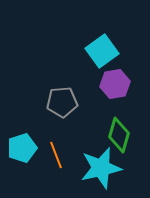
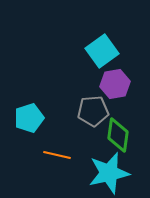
gray pentagon: moved 31 px right, 9 px down
green diamond: moved 1 px left; rotated 8 degrees counterclockwise
cyan pentagon: moved 7 px right, 30 px up
orange line: moved 1 px right; rotated 56 degrees counterclockwise
cyan star: moved 8 px right, 5 px down
